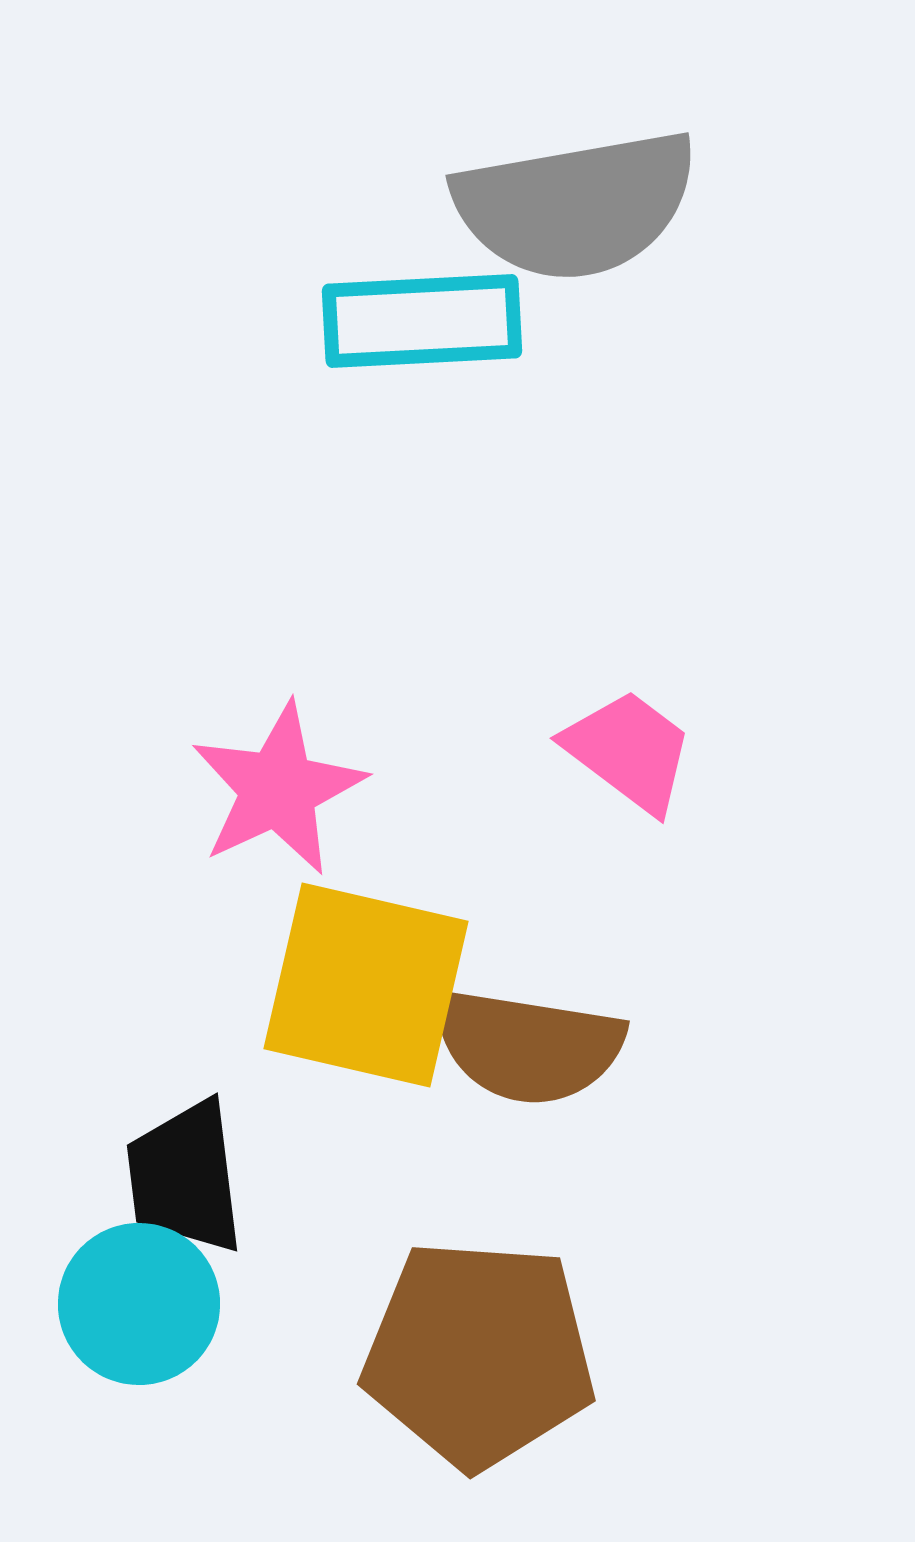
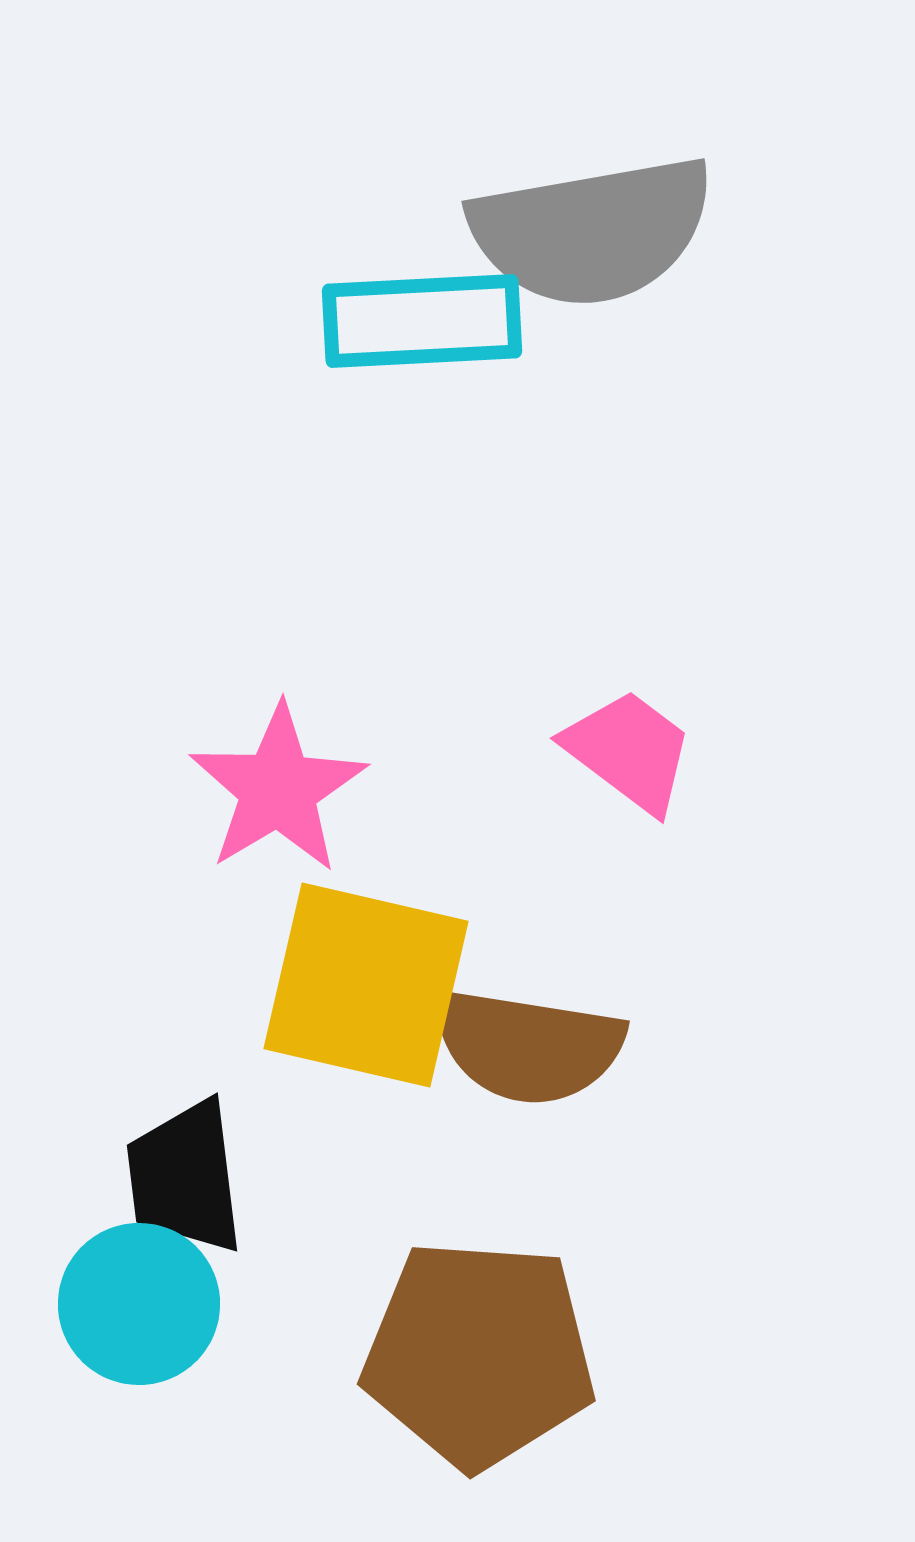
gray semicircle: moved 16 px right, 26 px down
pink star: rotated 6 degrees counterclockwise
